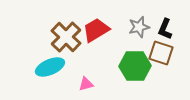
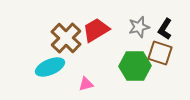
black L-shape: rotated 10 degrees clockwise
brown cross: moved 1 px down
brown square: moved 1 px left
